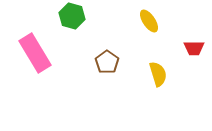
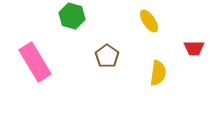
pink rectangle: moved 9 px down
brown pentagon: moved 6 px up
yellow semicircle: moved 1 px up; rotated 25 degrees clockwise
